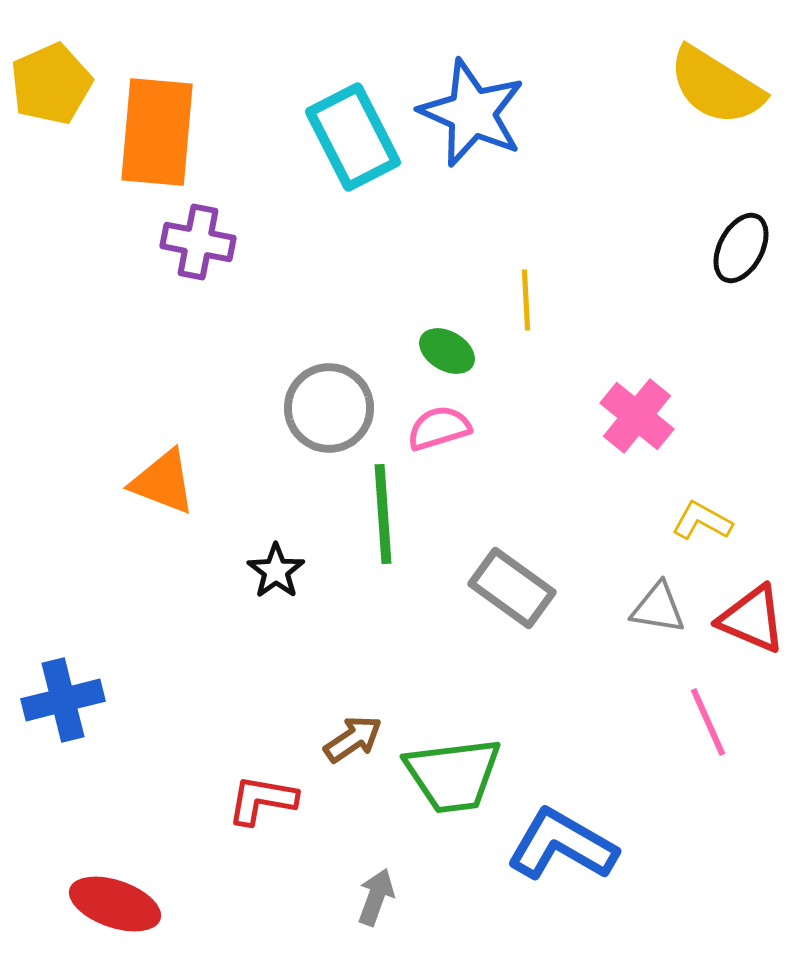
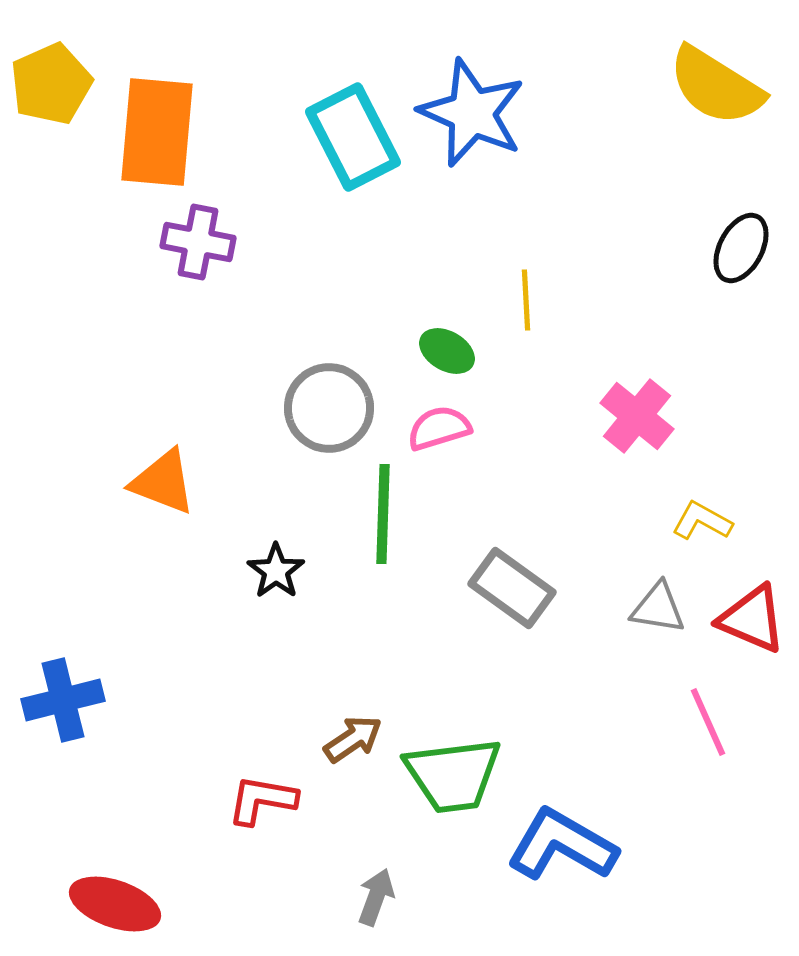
green line: rotated 6 degrees clockwise
